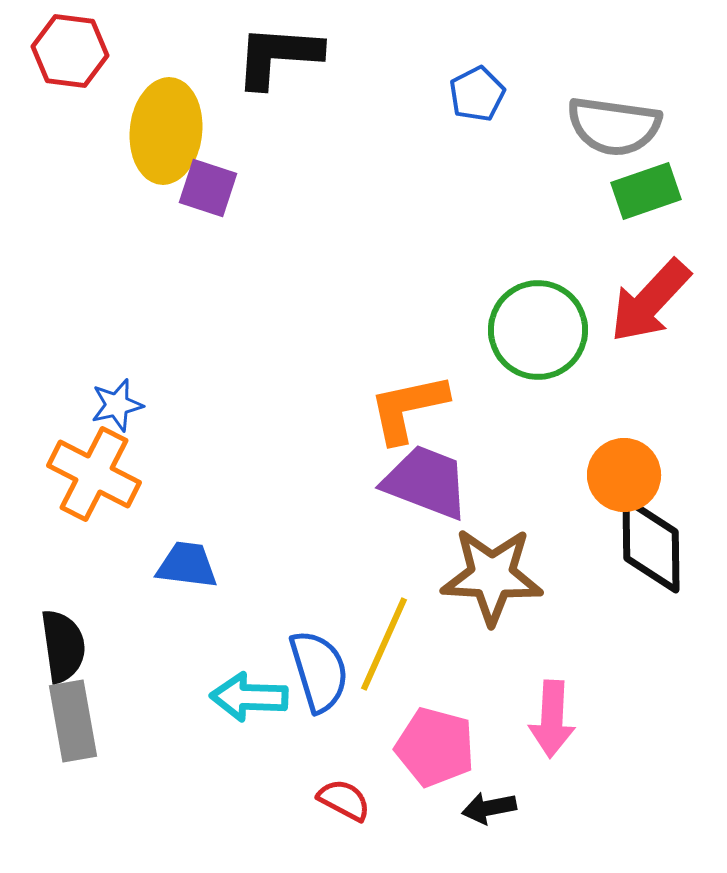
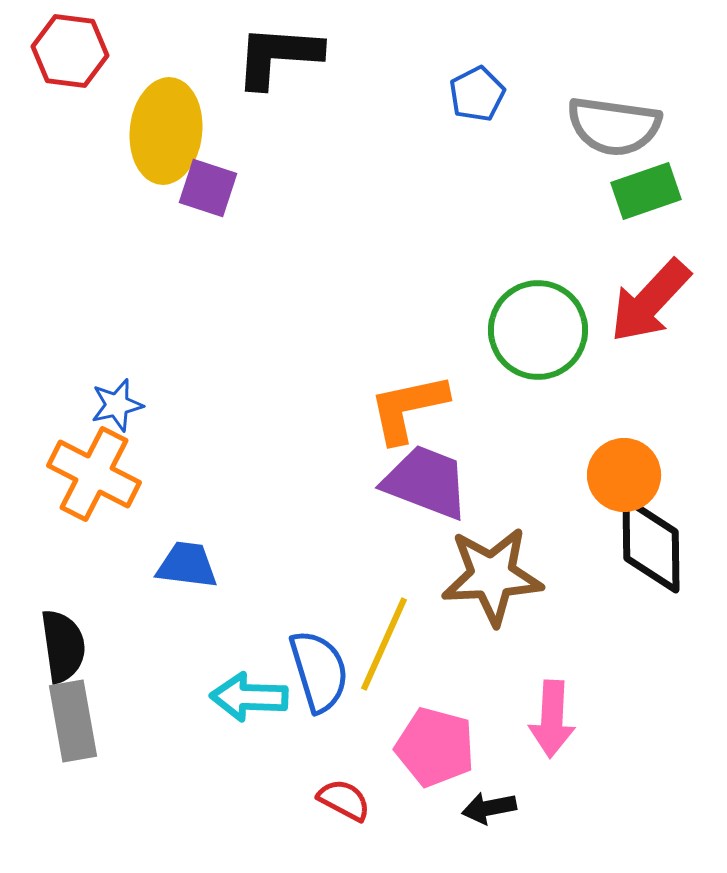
brown star: rotated 6 degrees counterclockwise
